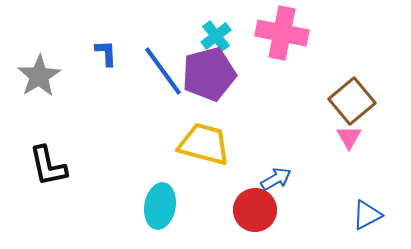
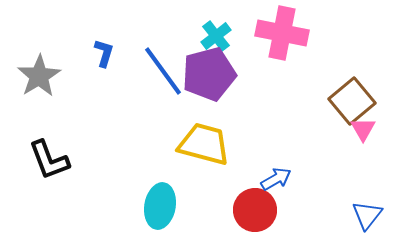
blue L-shape: moved 2 px left; rotated 20 degrees clockwise
pink triangle: moved 14 px right, 8 px up
black L-shape: moved 1 px right, 6 px up; rotated 9 degrees counterclockwise
blue triangle: rotated 24 degrees counterclockwise
